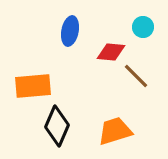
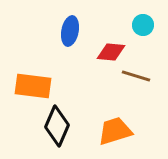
cyan circle: moved 2 px up
brown line: rotated 28 degrees counterclockwise
orange rectangle: rotated 12 degrees clockwise
